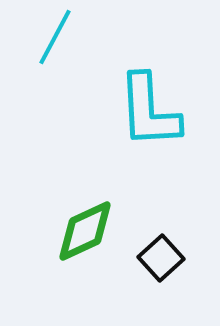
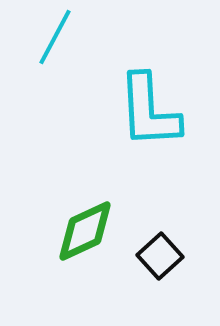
black square: moved 1 px left, 2 px up
